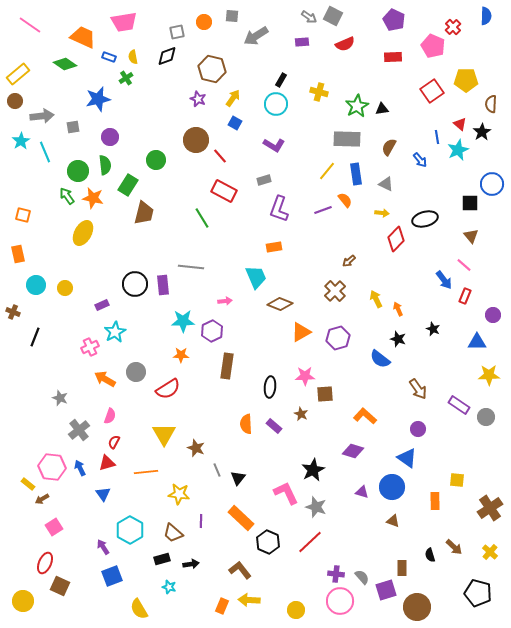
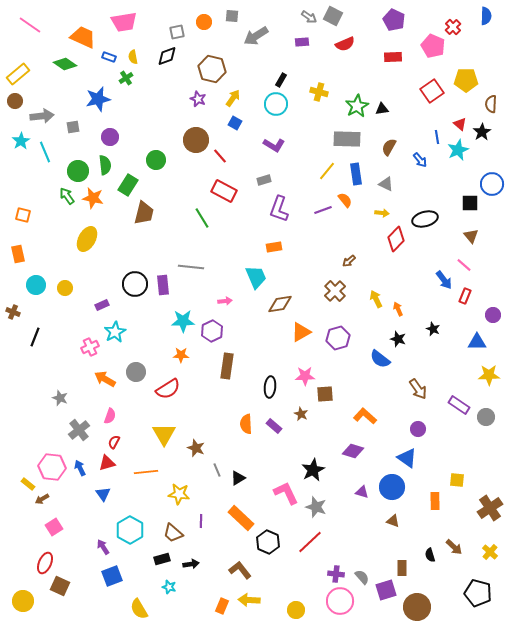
yellow ellipse at (83, 233): moved 4 px right, 6 px down
brown diamond at (280, 304): rotated 30 degrees counterclockwise
black triangle at (238, 478): rotated 21 degrees clockwise
